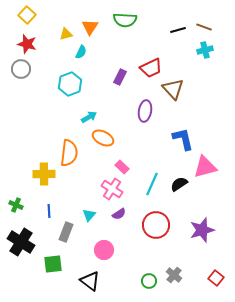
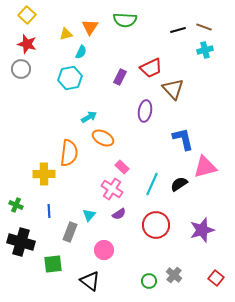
cyan hexagon: moved 6 px up; rotated 10 degrees clockwise
gray rectangle: moved 4 px right
black cross: rotated 16 degrees counterclockwise
